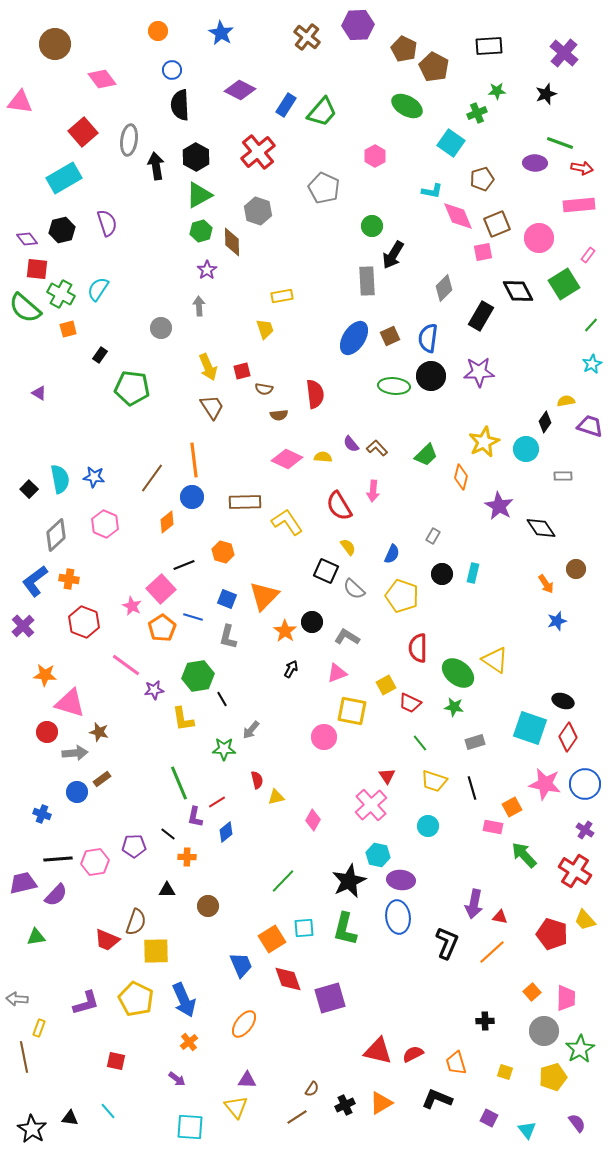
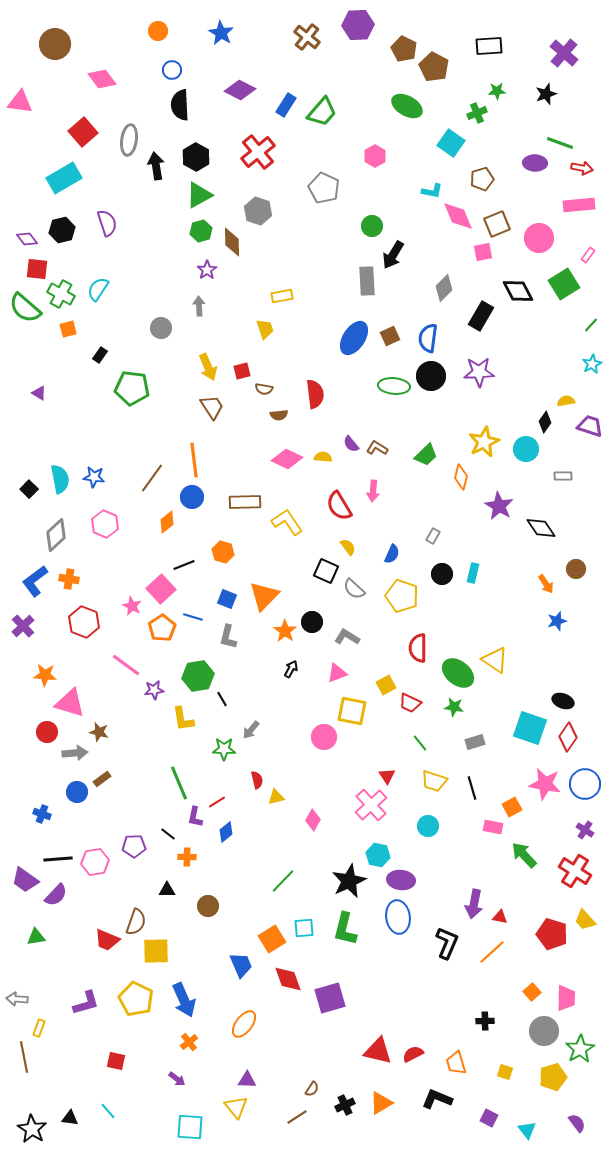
brown L-shape at (377, 448): rotated 15 degrees counterclockwise
purple trapezoid at (23, 883): moved 2 px right, 3 px up; rotated 132 degrees counterclockwise
